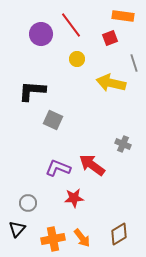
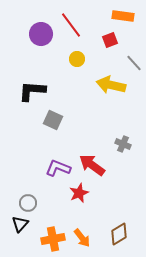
red square: moved 2 px down
gray line: rotated 24 degrees counterclockwise
yellow arrow: moved 2 px down
red star: moved 5 px right, 5 px up; rotated 18 degrees counterclockwise
black triangle: moved 3 px right, 5 px up
